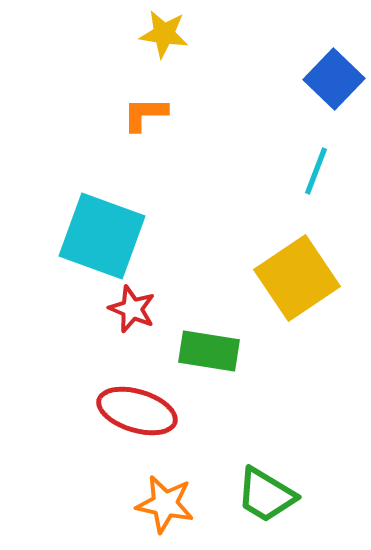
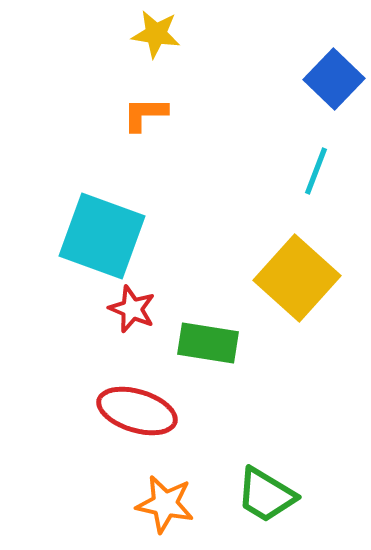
yellow star: moved 8 px left
yellow square: rotated 14 degrees counterclockwise
green rectangle: moved 1 px left, 8 px up
